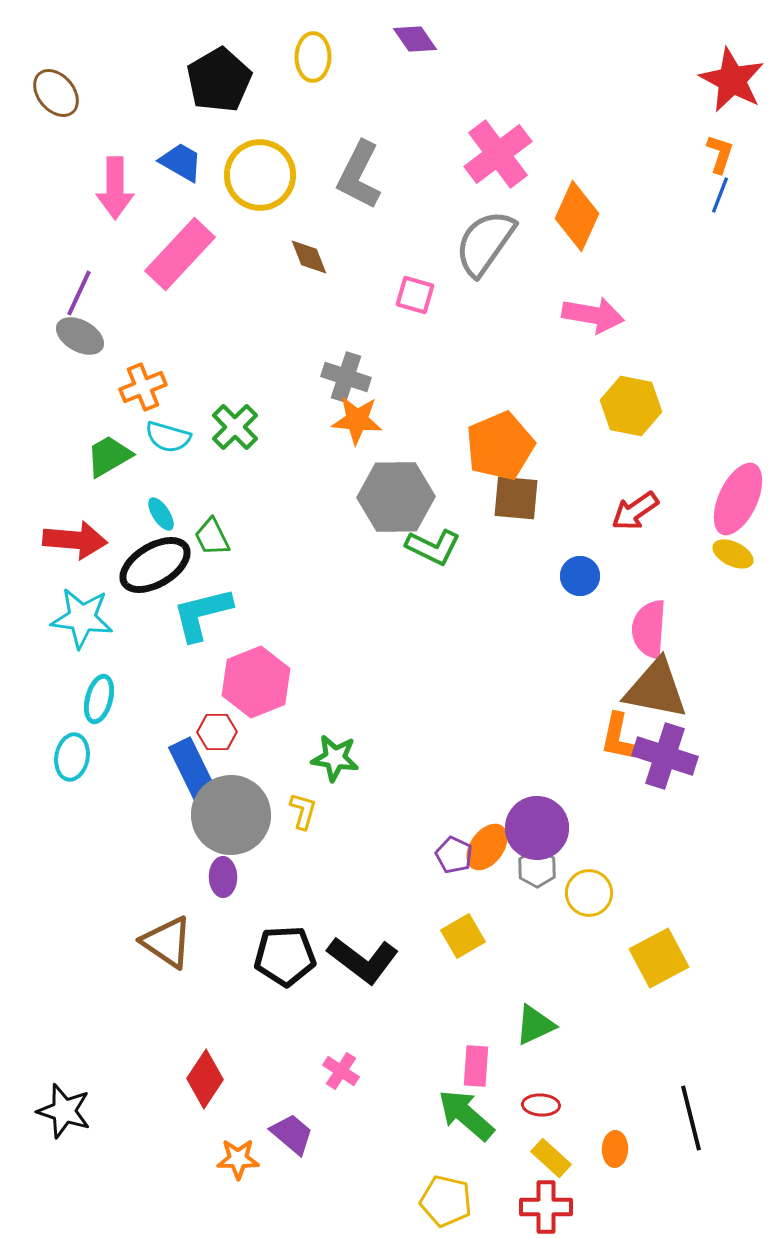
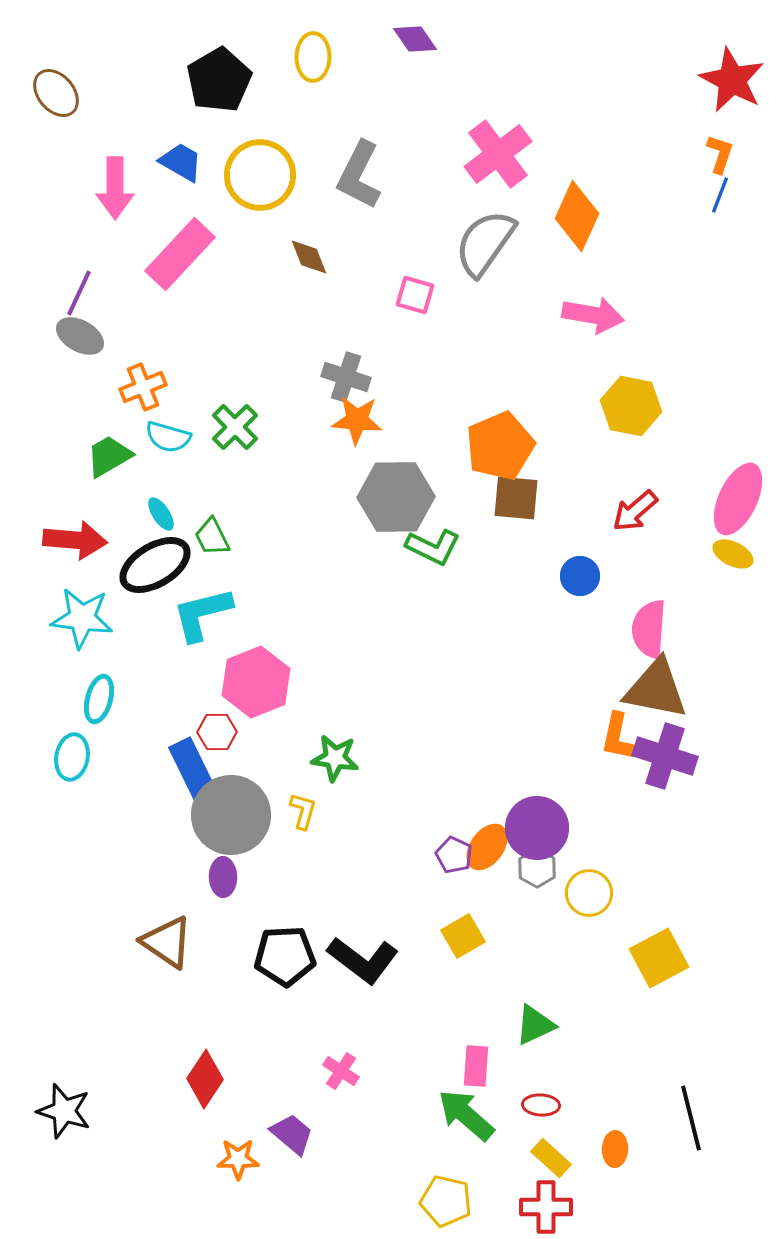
red arrow at (635, 511): rotated 6 degrees counterclockwise
